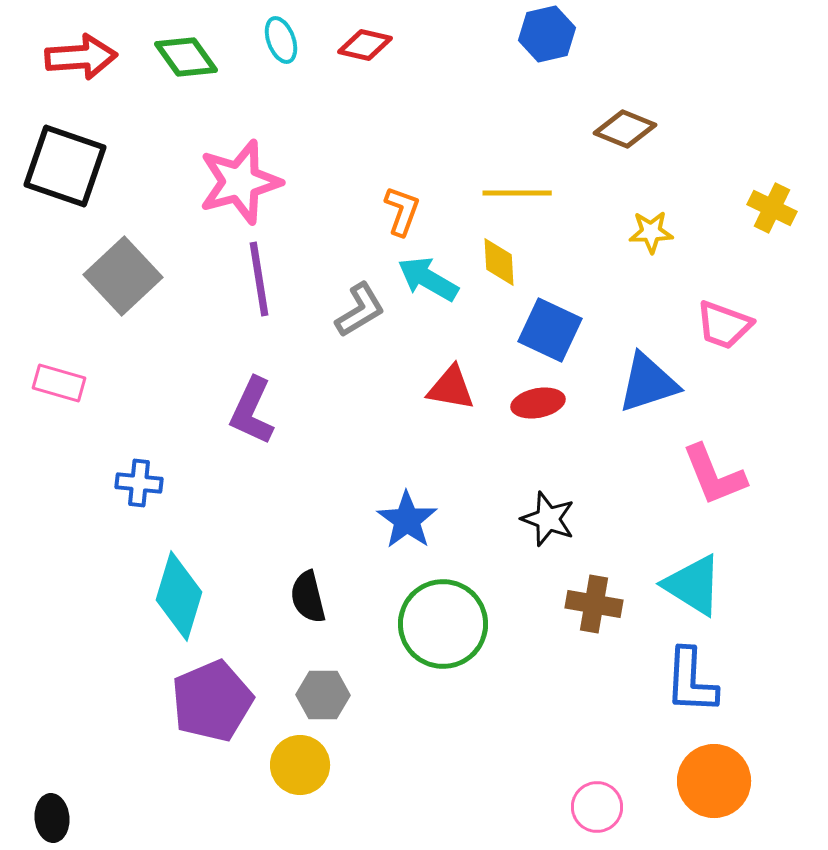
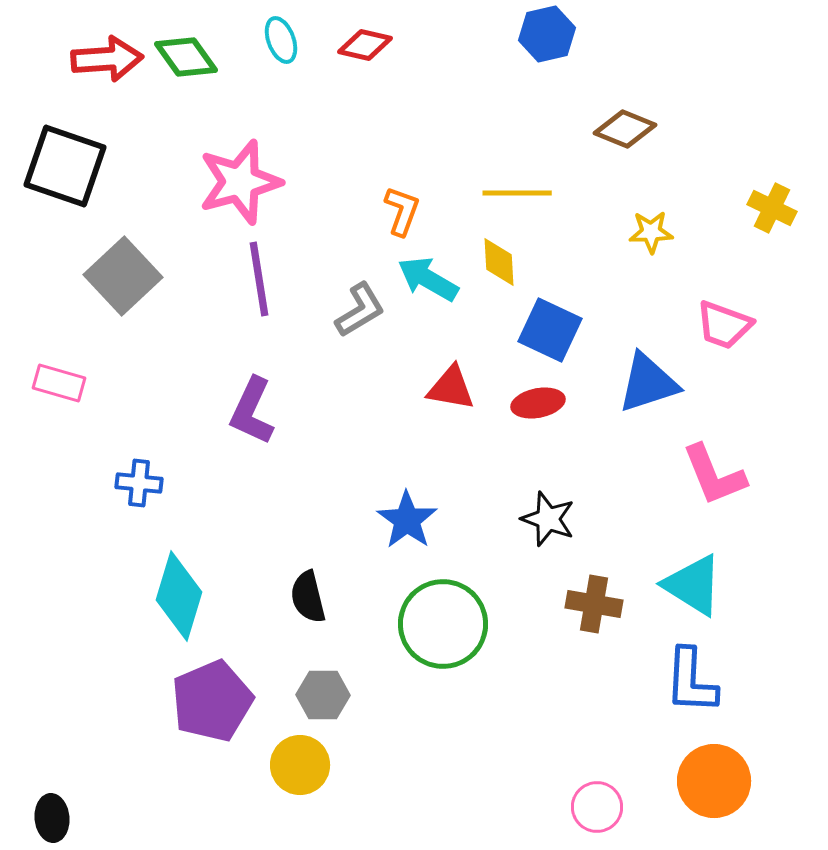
red arrow: moved 26 px right, 2 px down
